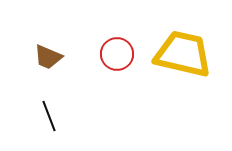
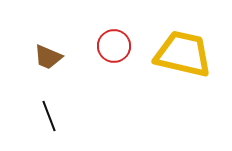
red circle: moved 3 px left, 8 px up
